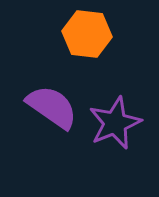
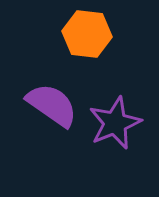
purple semicircle: moved 2 px up
